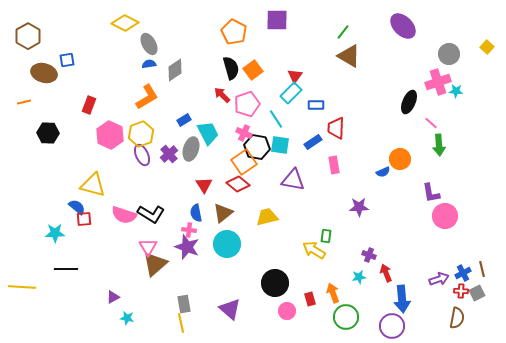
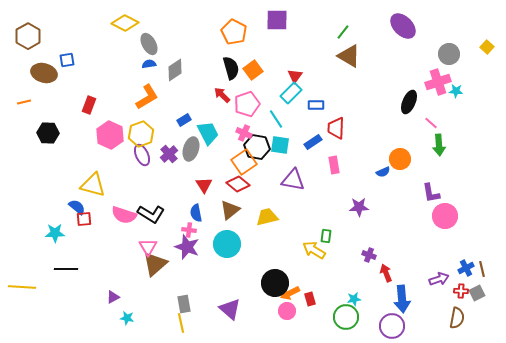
brown triangle at (223, 213): moved 7 px right, 3 px up
blue cross at (463, 273): moved 3 px right, 5 px up
cyan star at (359, 277): moved 5 px left, 22 px down
orange arrow at (333, 293): moved 43 px left; rotated 96 degrees counterclockwise
